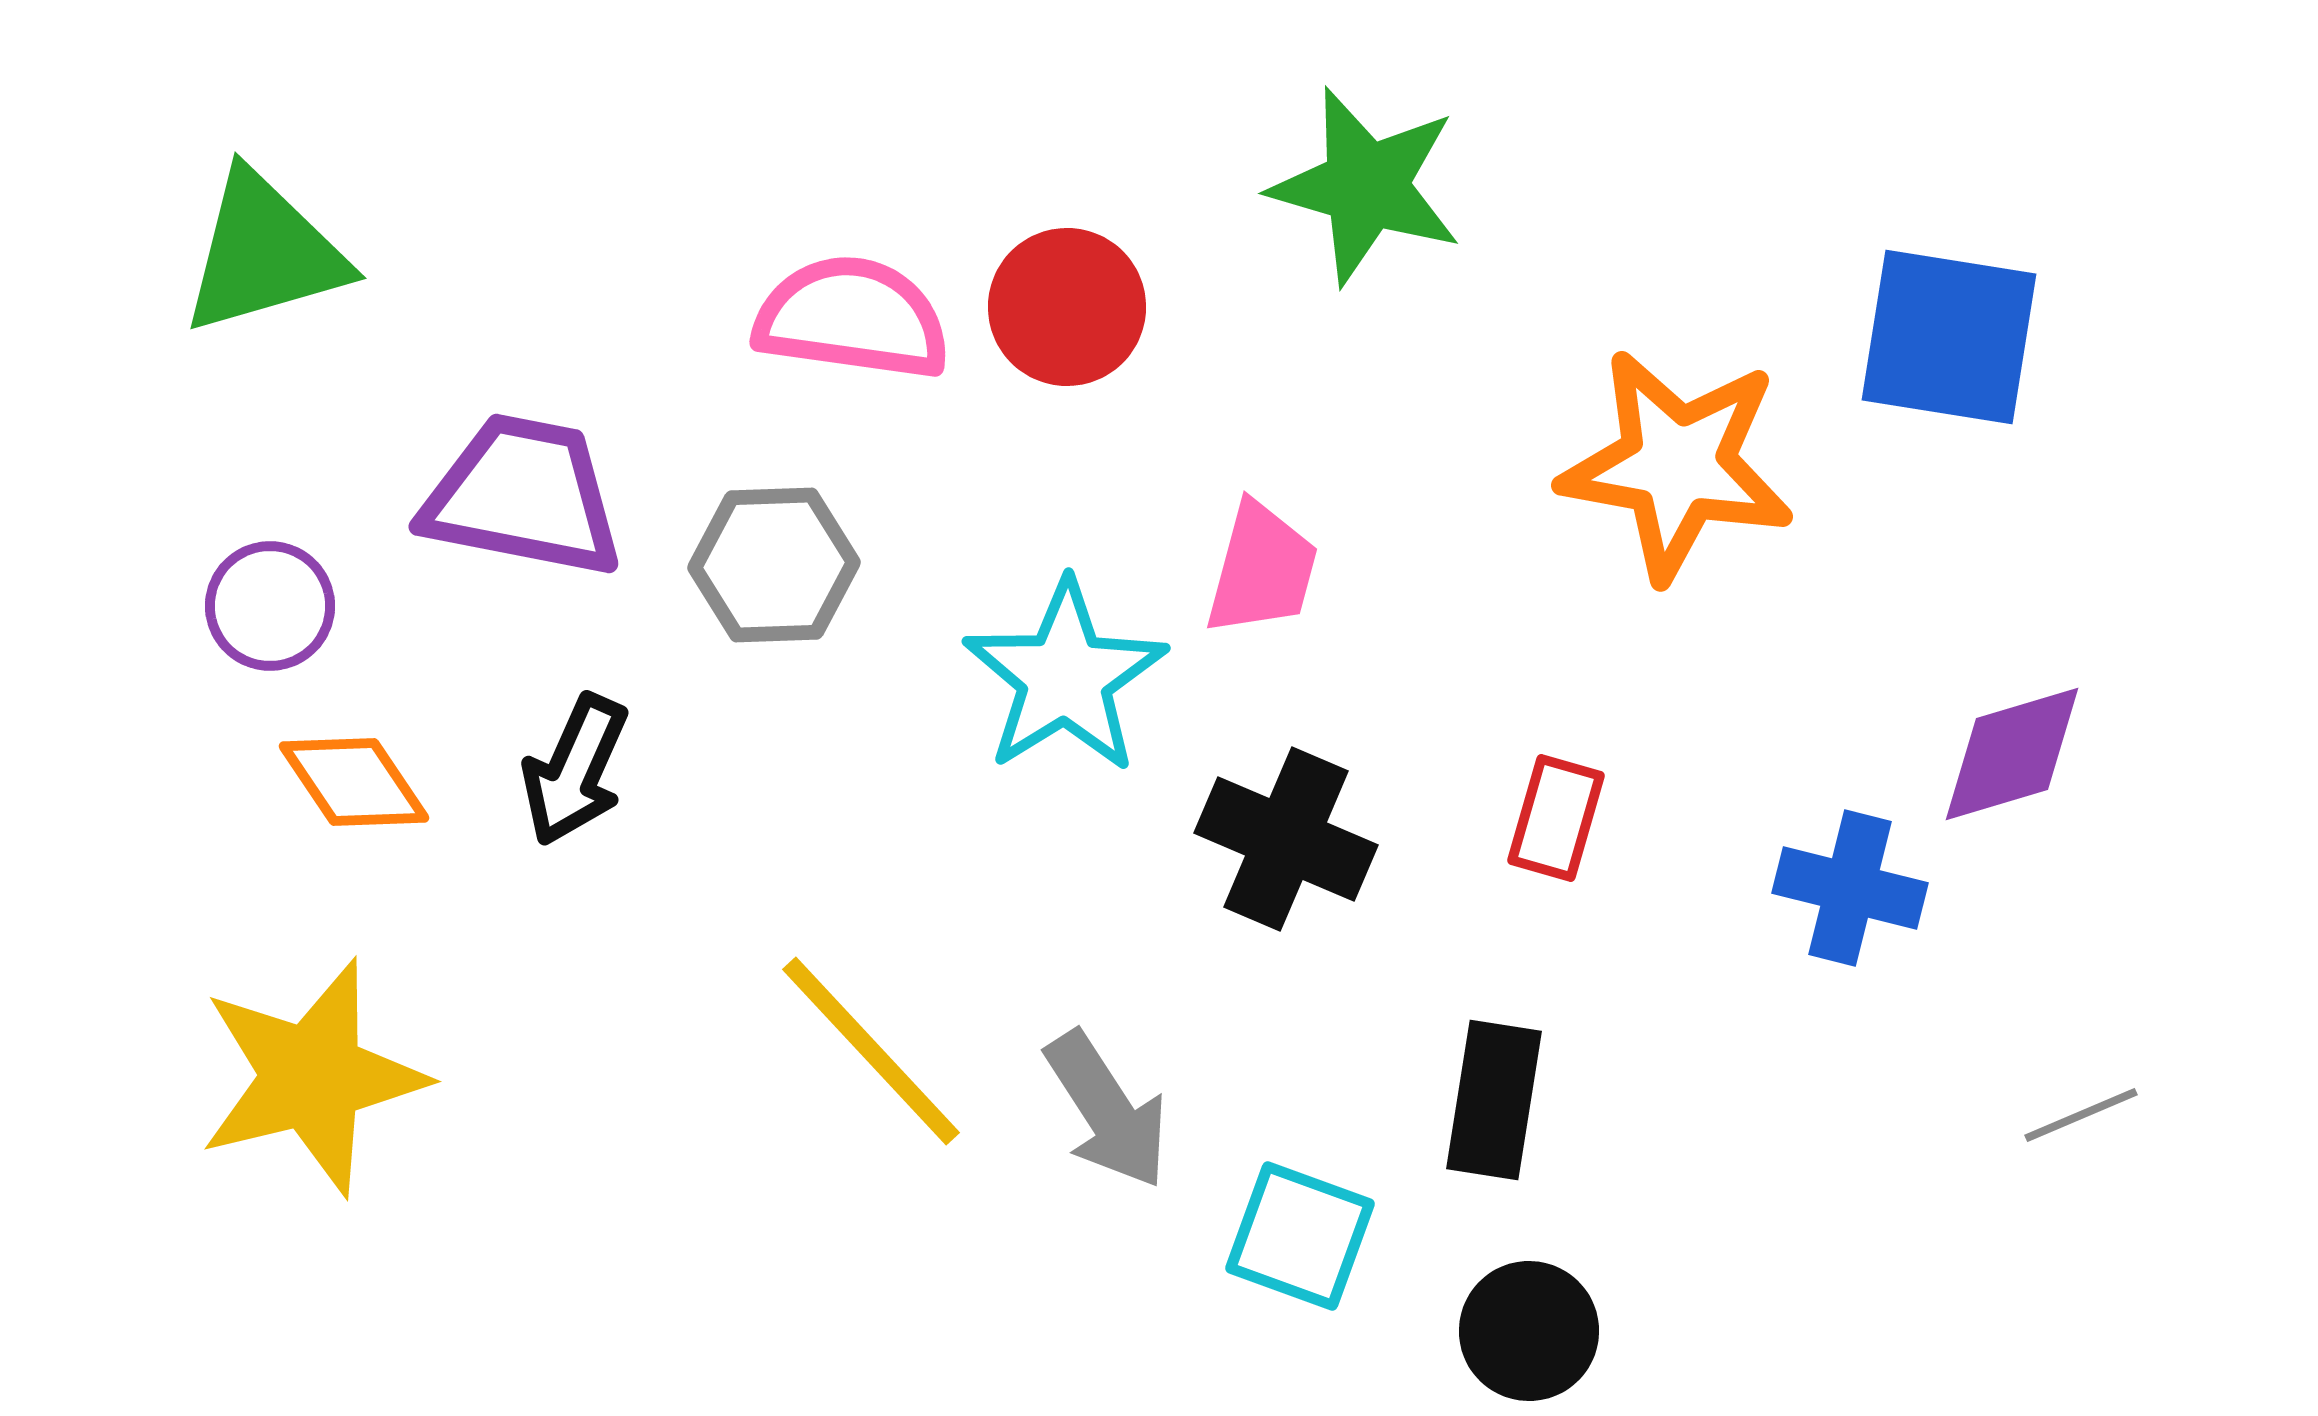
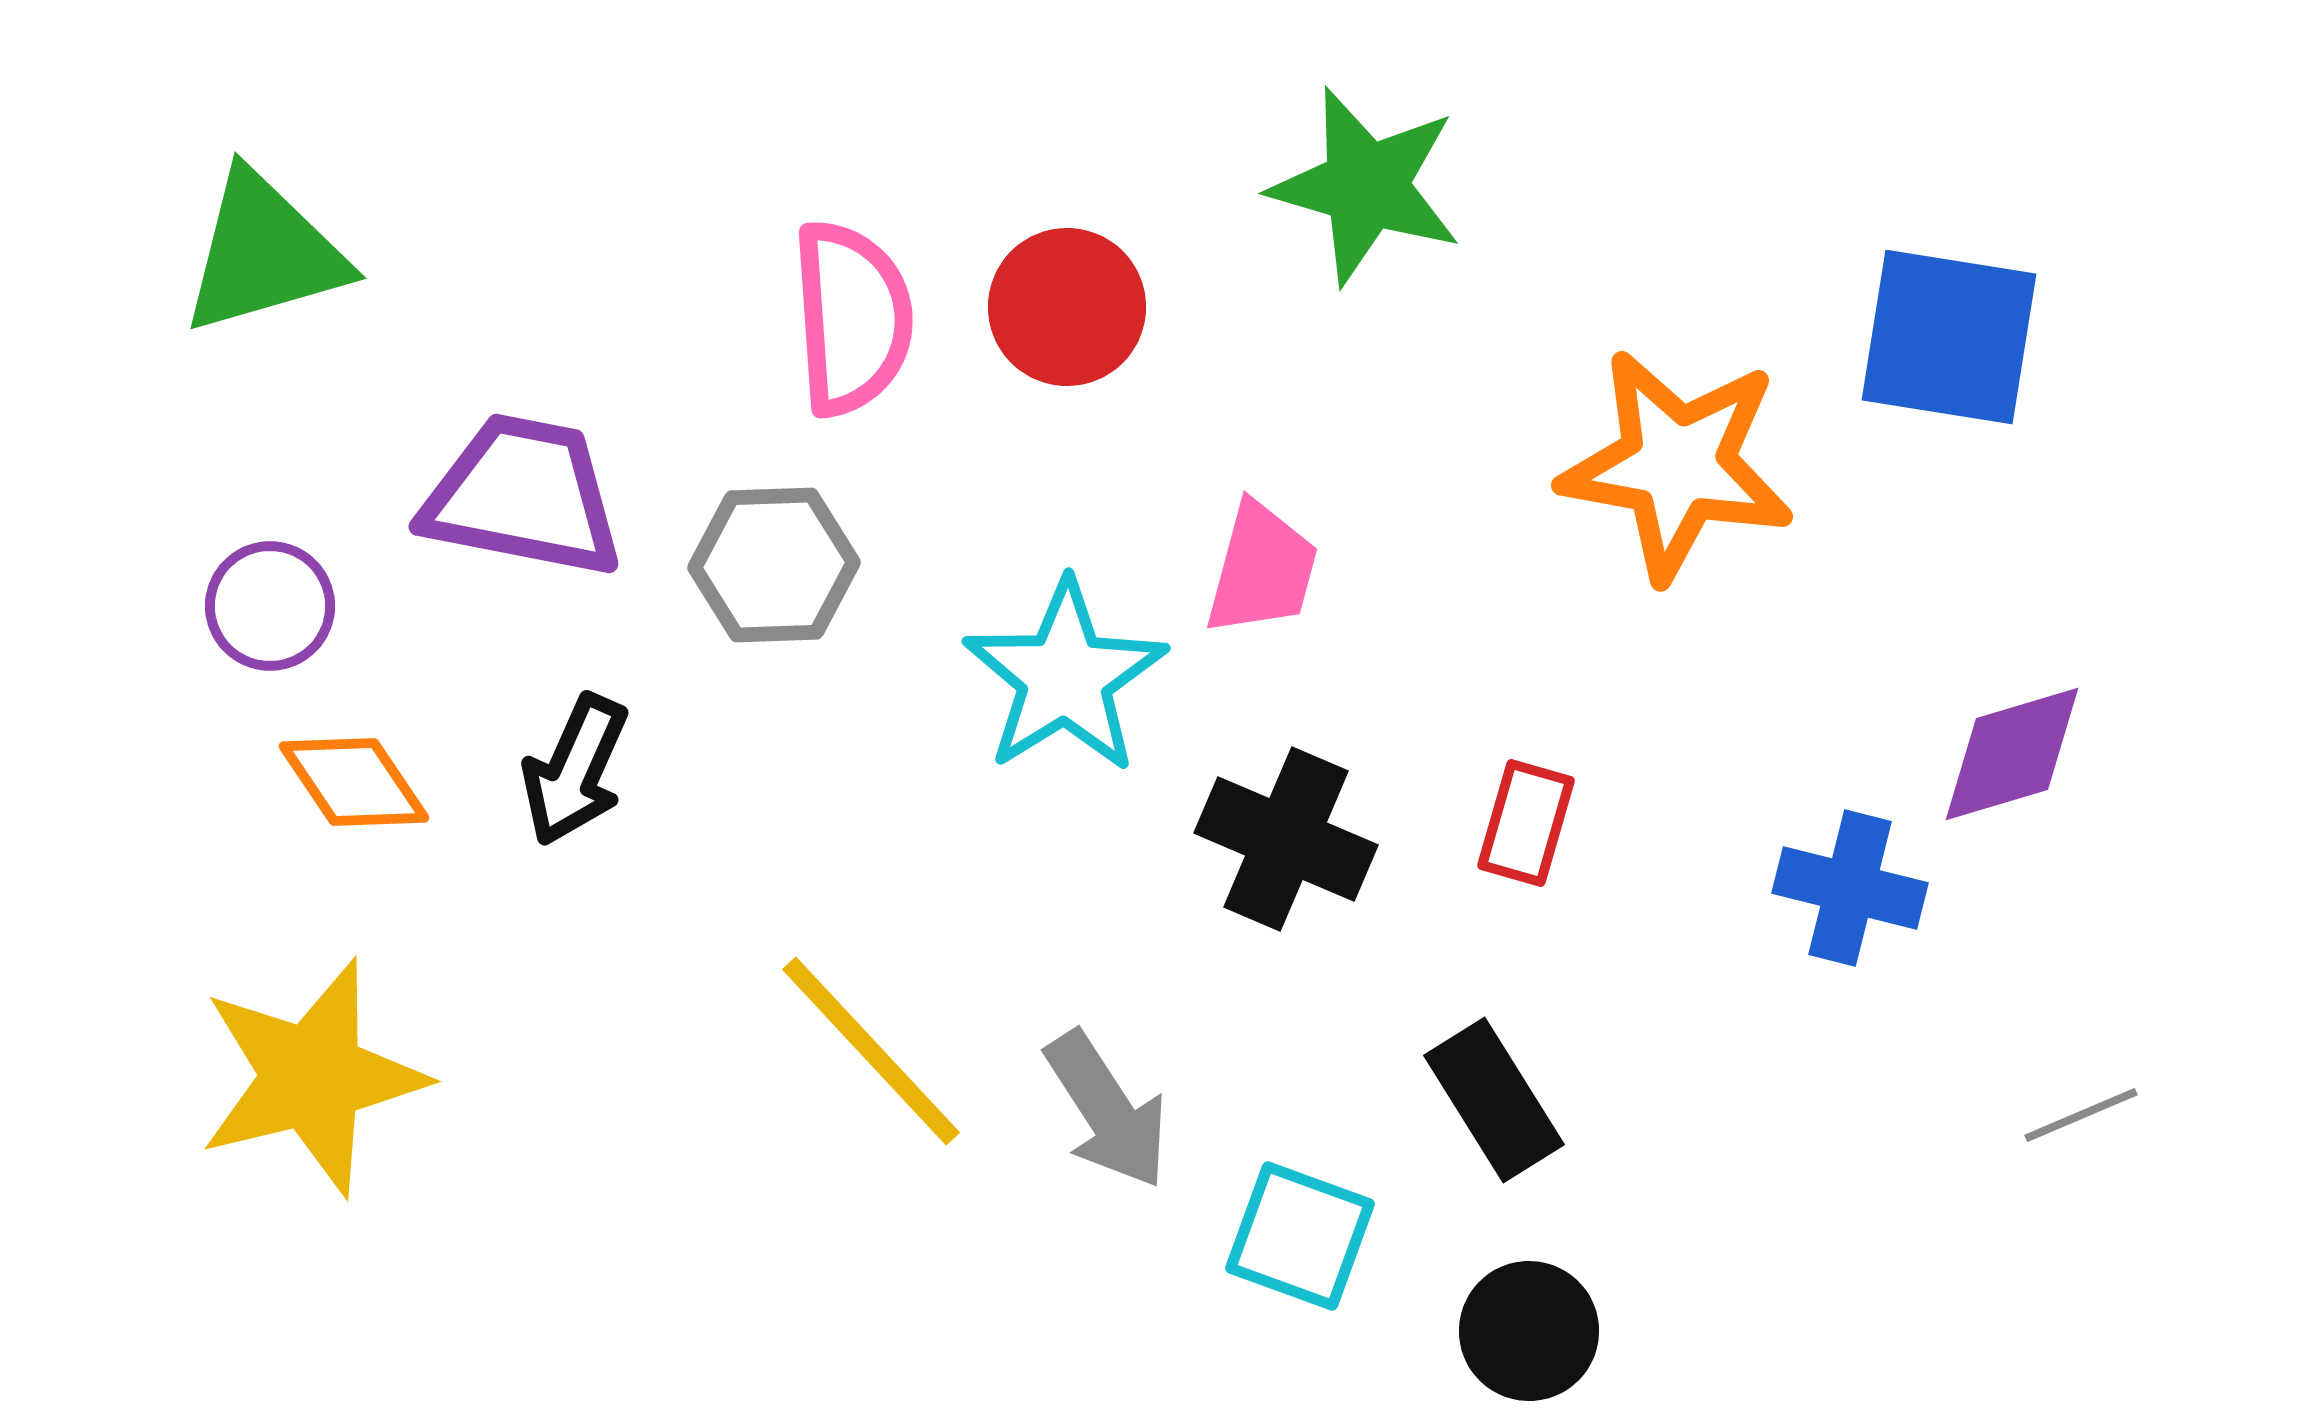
pink semicircle: rotated 78 degrees clockwise
red rectangle: moved 30 px left, 5 px down
black rectangle: rotated 41 degrees counterclockwise
